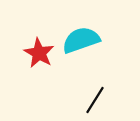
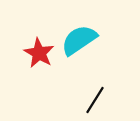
cyan semicircle: moved 2 px left; rotated 15 degrees counterclockwise
